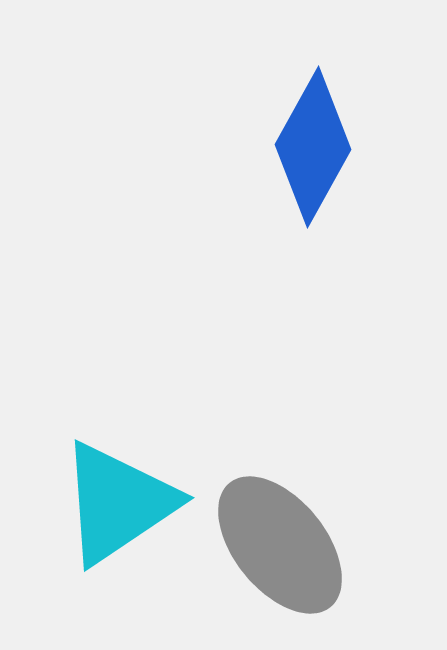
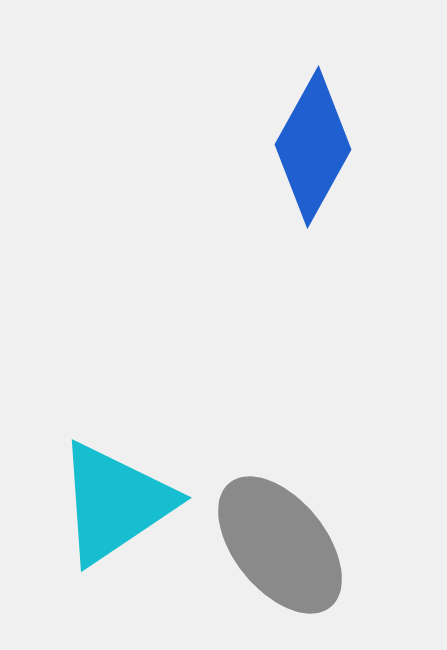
cyan triangle: moved 3 px left
